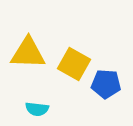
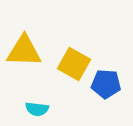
yellow triangle: moved 4 px left, 2 px up
